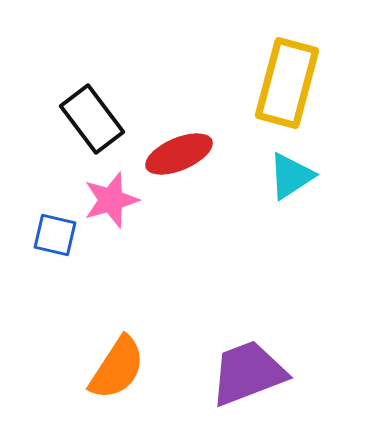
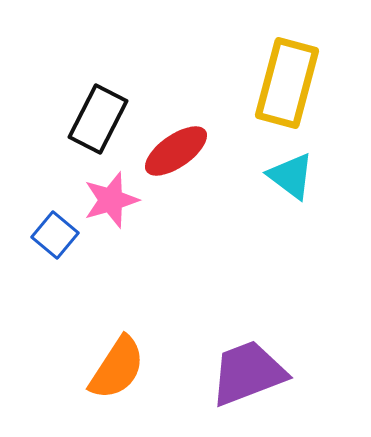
black rectangle: moved 6 px right; rotated 64 degrees clockwise
red ellipse: moved 3 px left, 3 px up; rotated 12 degrees counterclockwise
cyan triangle: rotated 50 degrees counterclockwise
blue square: rotated 27 degrees clockwise
